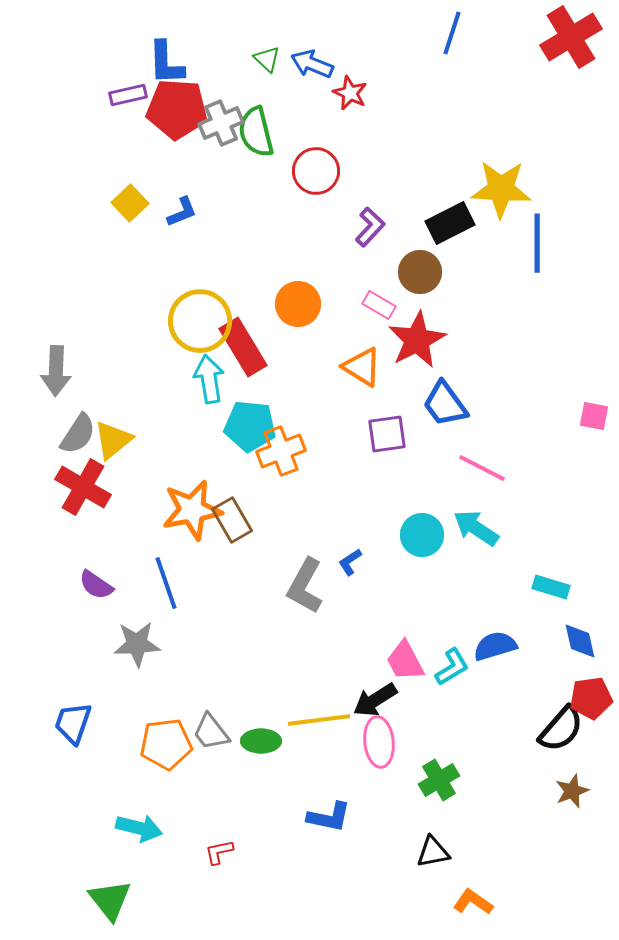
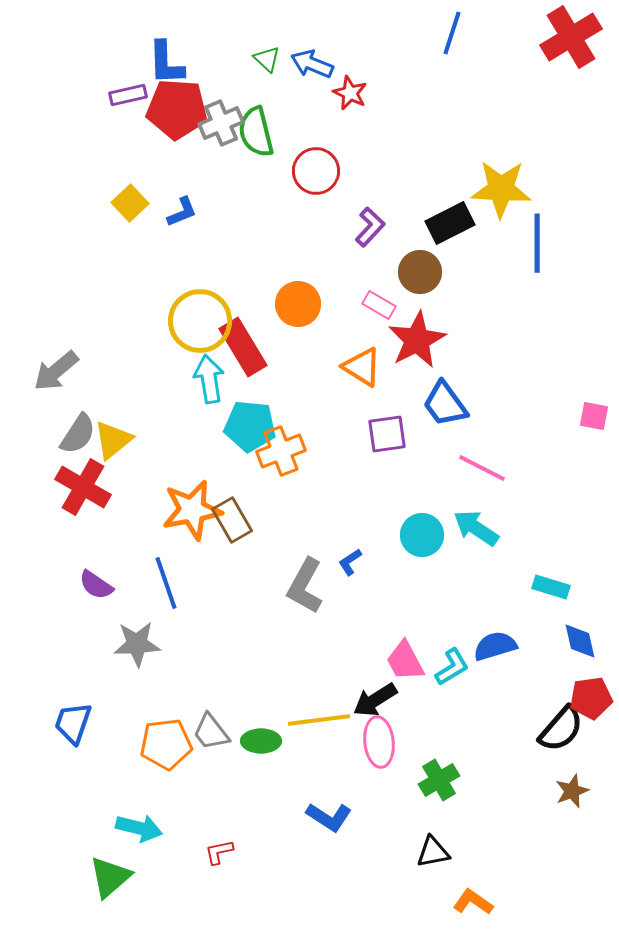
gray arrow at (56, 371): rotated 48 degrees clockwise
blue L-shape at (329, 817): rotated 21 degrees clockwise
green triangle at (110, 900): moved 23 px up; rotated 27 degrees clockwise
